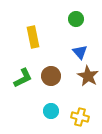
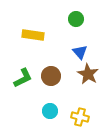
yellow rectangle: moved 2 px up; rotated 70 degrees counterclockwise
brown star: moved 2 px up
cyan circle: moved 1 px left
